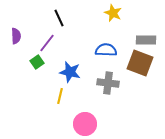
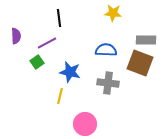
yellow star: rotated 18 degrees counterclockwise
black line: rotated 18 degrees clockwise
purple line: rotated 24 degrees clockwise
